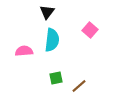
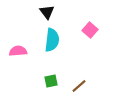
black triangle: rotated 14 degrees counterclockwise
pink semicircle: moved 6 px left
green square: moved 5 px left, 3 px down
